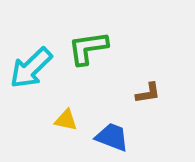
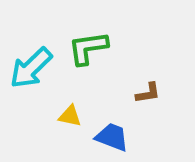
yellow triangle: moved 4 px right, 4 px up
